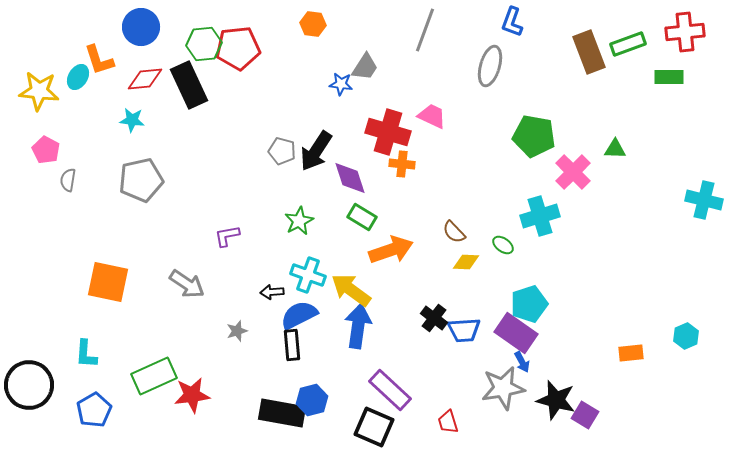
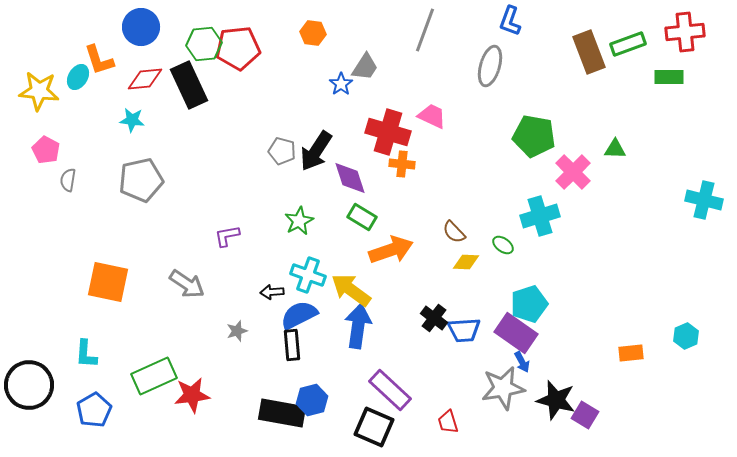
blue L-shape at (512, 22): moved 2 px left, 1 px up
orange hexagon at (313, 24): moved 9 px down
blue star at (341, 84): rotated 30 degrees clockwise
